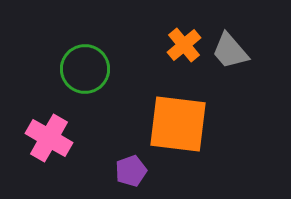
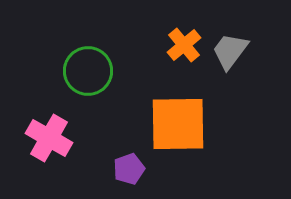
gray trapezoid: rotated 78 degrees clockwise
green circle: moved 3 px right, 2 px down
orange square: rotated 8 degrees counterclockwise
purple pentagon: moved 2 px left, 2 px up
